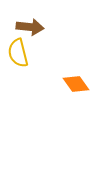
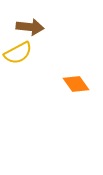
yellow semicircle: rotated 104 degrees counterclockwise
